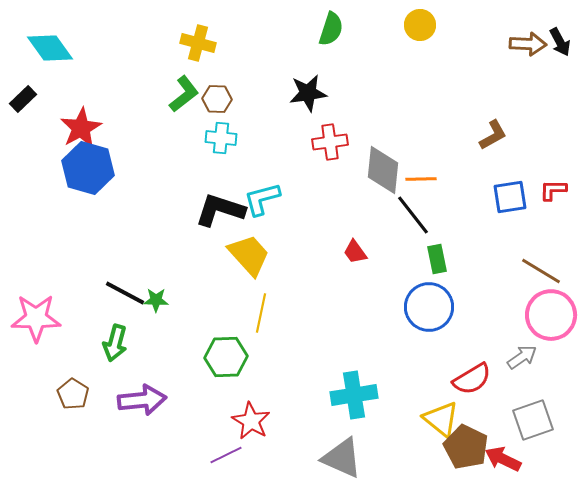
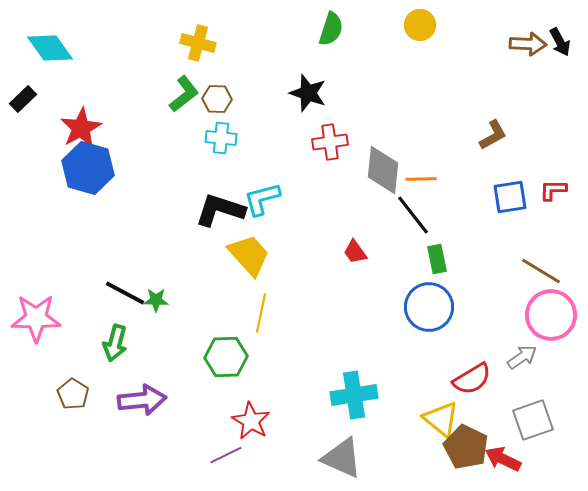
black star at (308, 93): rotated 27 degrees clockwise
